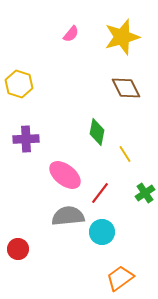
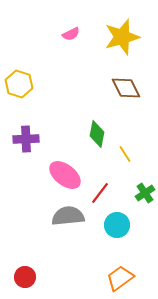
pink semicircle: rotated 24 degrees clockwise
green diamond: moved 2 px down
cyan circle: moved 15 px right, 7 px up
red circle: moved 7 px right, 28 px down
